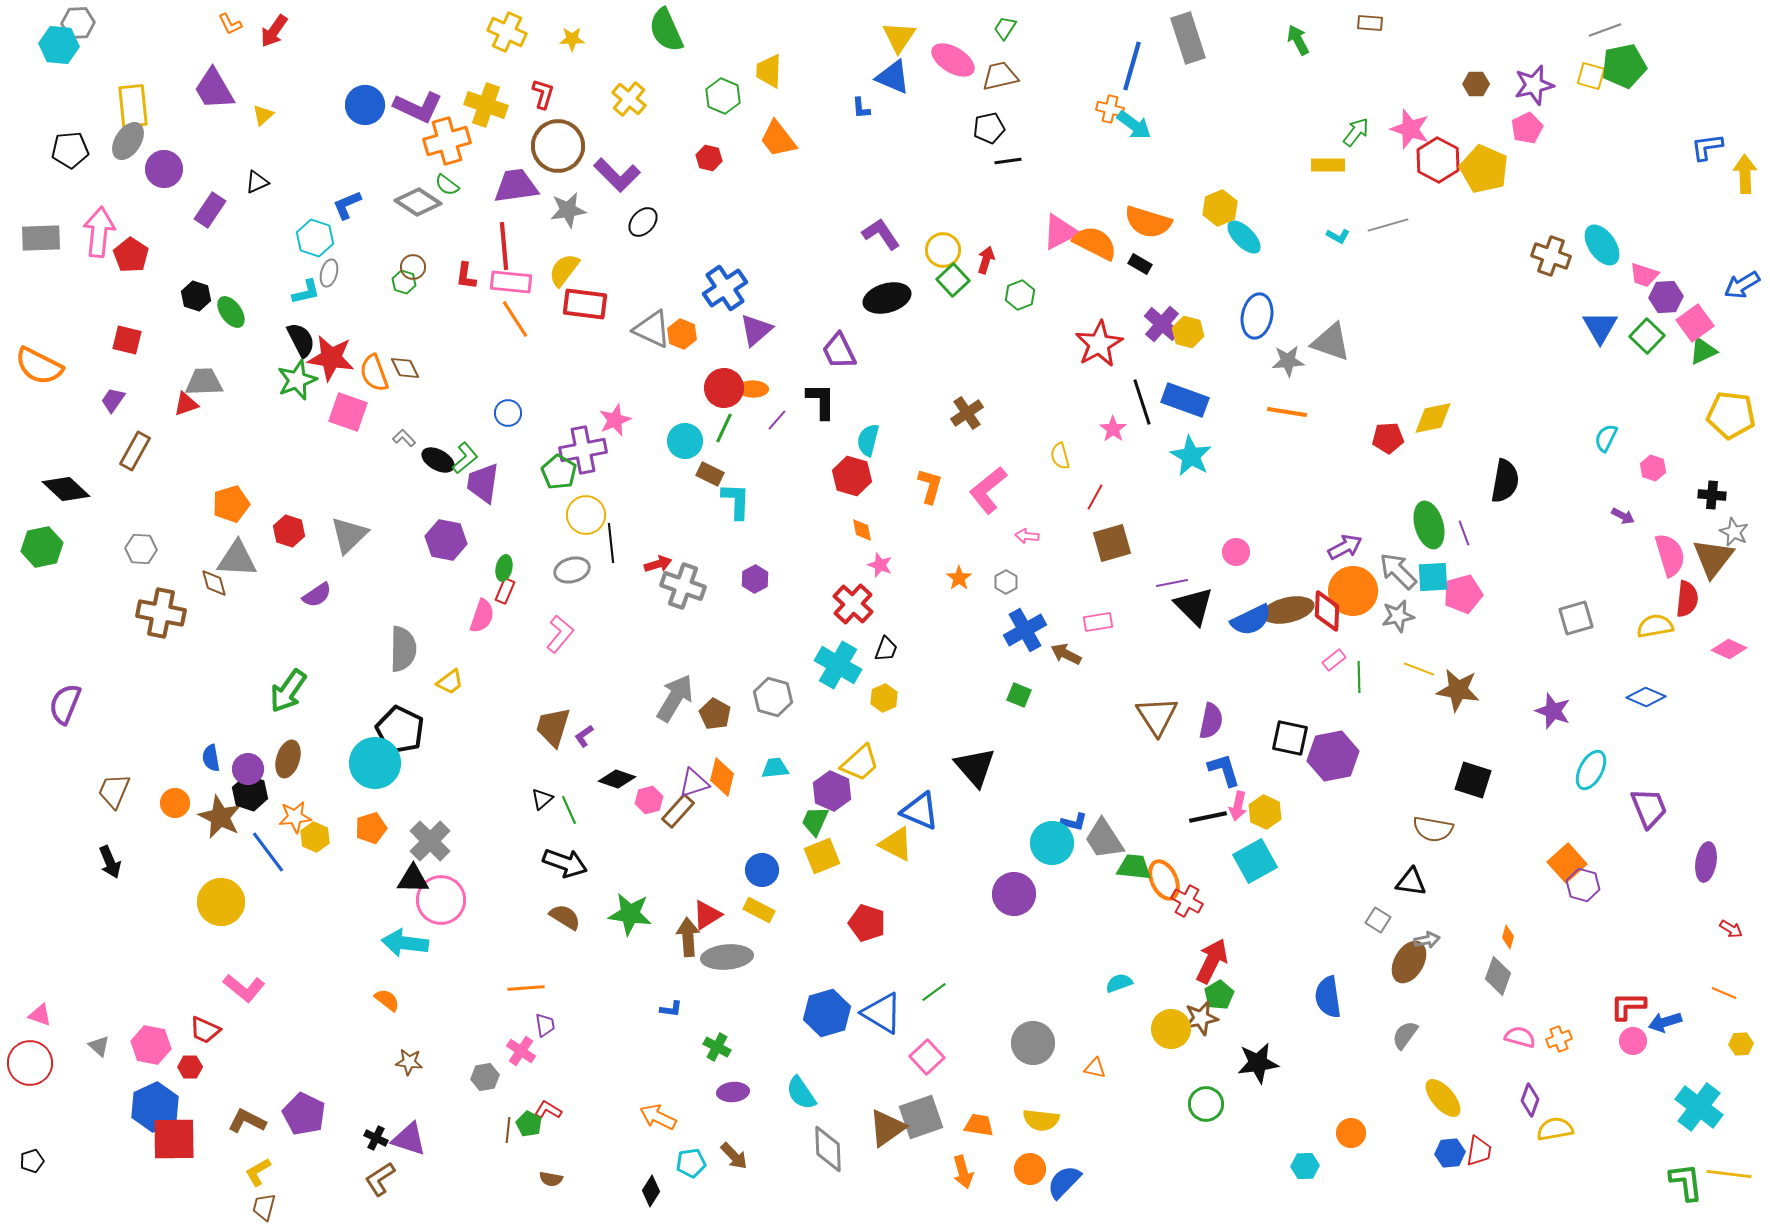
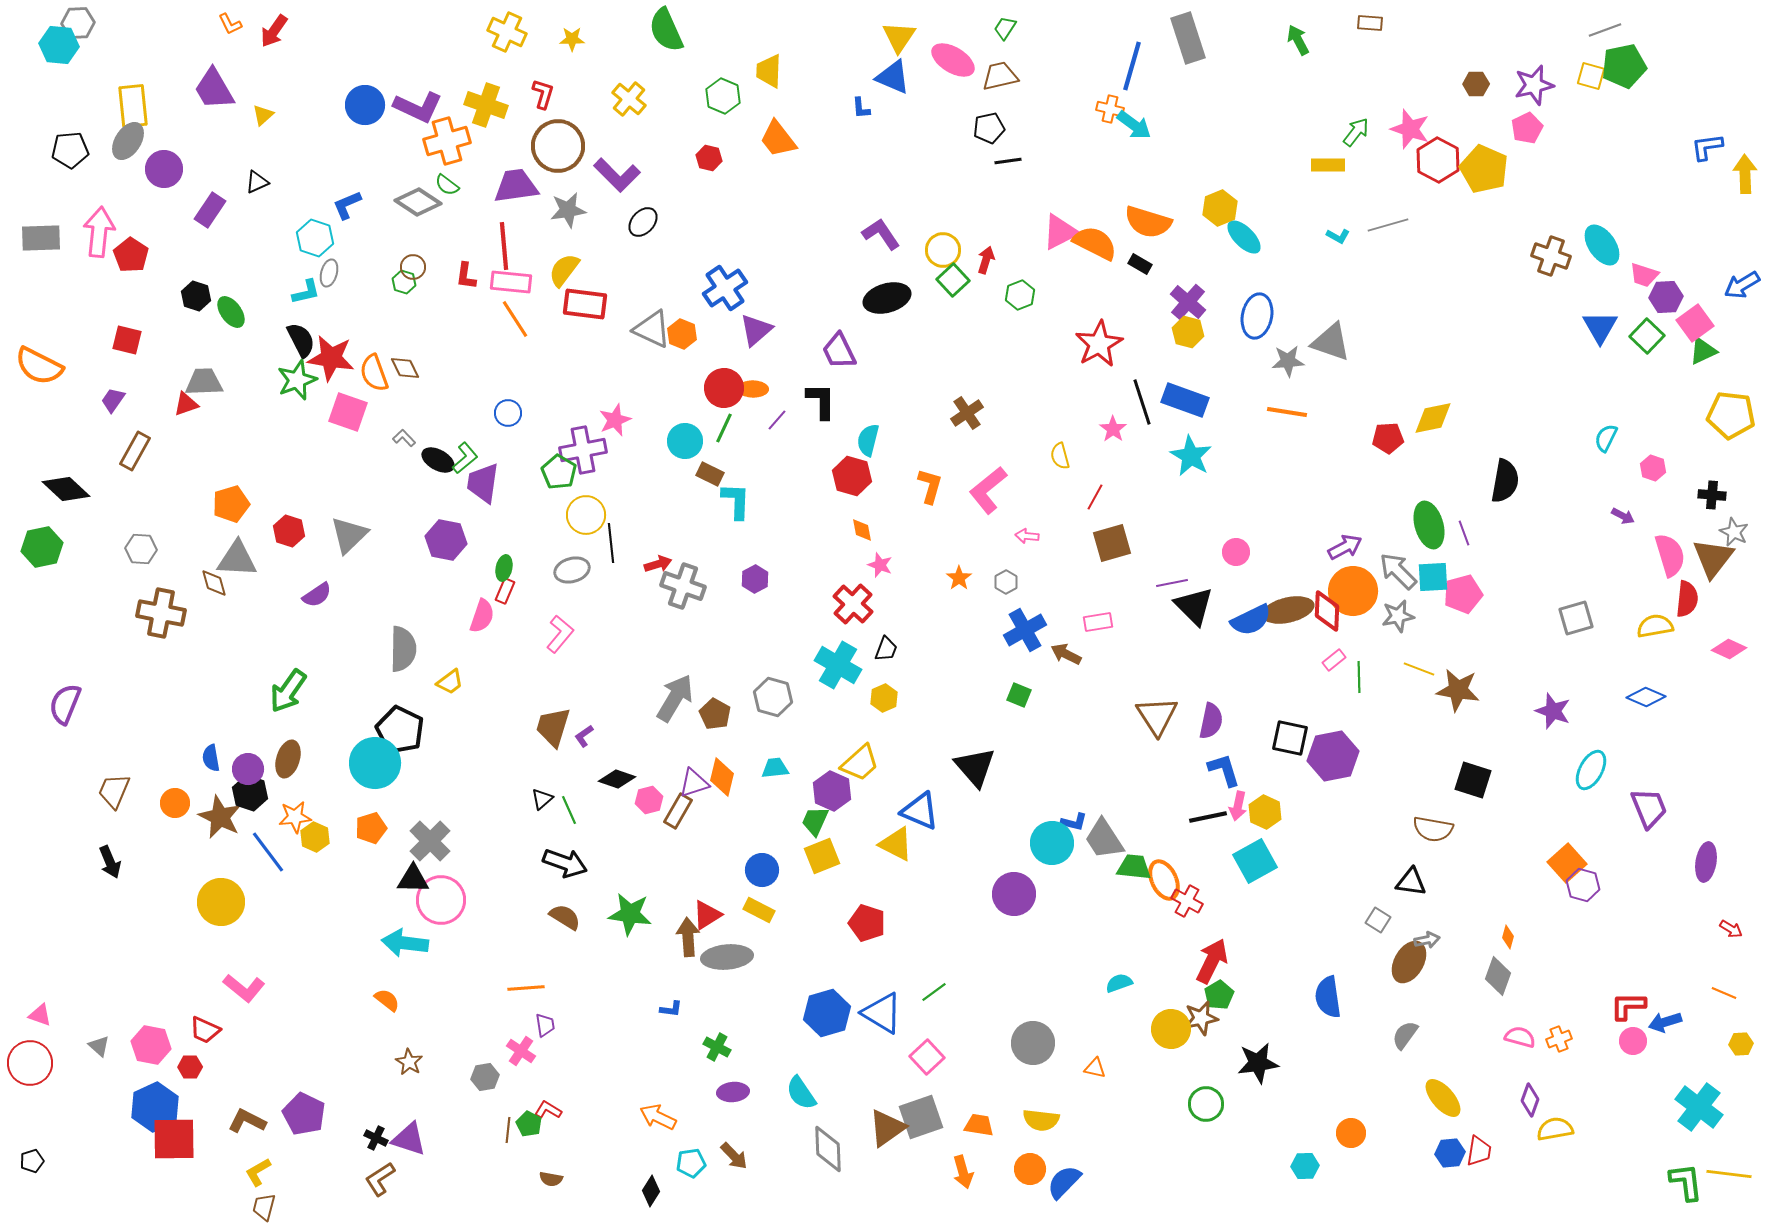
purple cross at (1162, 324): moved 26 px right, 22 px up
brown rectangle at (678, 811): rotated 12 degrees counterclockwise
brown star at (409, 1062): rotated 24 degrees clockwise
